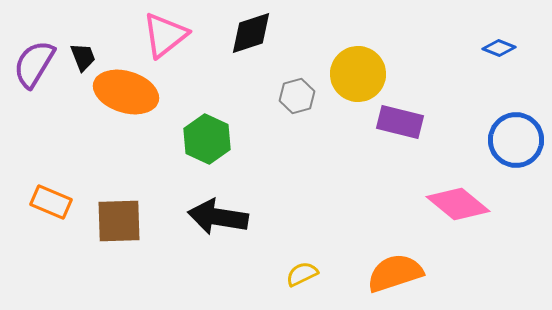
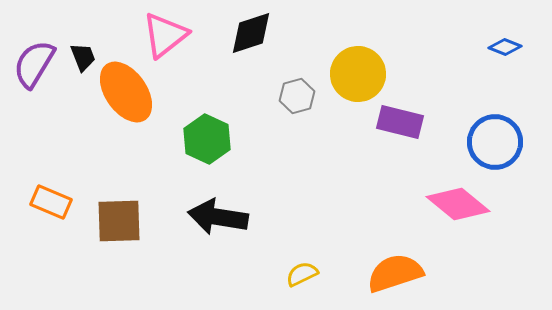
blue diamond: moved 6 px right, 1 px up
orange ellipse: rotated 38 degrees clockwise
blue circle: moved 21 px left, 2 px down
